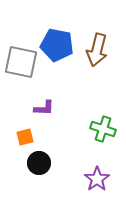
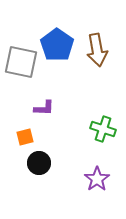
blue pentagon: rotated 24 degrees clockwise
brown arrow: rotated 24 degrees counterclockwise
